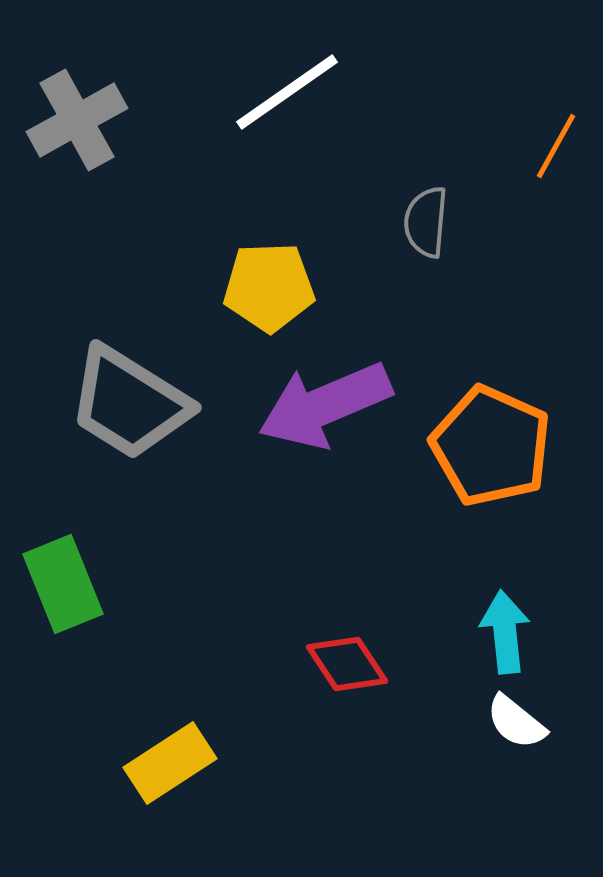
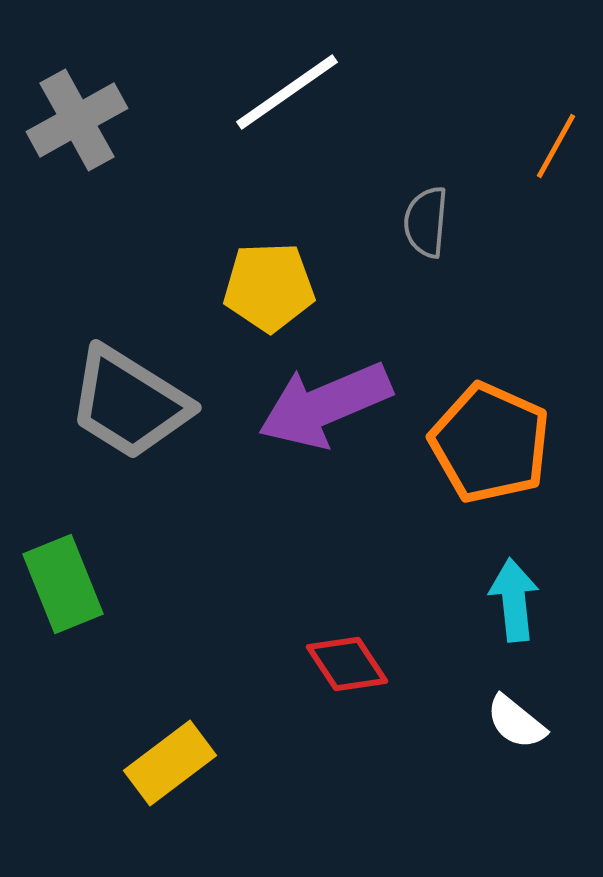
orange pentagon: moved 1 px left, 3 px up
cyan arrow: moved 9 px right, 32 px up
yellow rectangle: rotated 4 degrees counterclockwise
